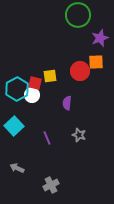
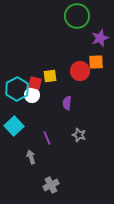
green circle: moved 1 px left, 1 px down
gray arrow: moved 14 px right, 11 px up; rotated 48 degrees clockwise
